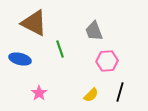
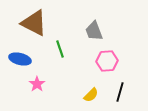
pink star: moved 2 px left, 9 px up
